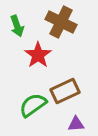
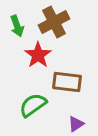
brown cross: moved 7 px left; rotated 36 degrees clockwise
brown rectangle: moved 2 px right, 9 px up; rotated 32 degrees clockwise
purple triangle: rotated 30 degrees counterclockwise
